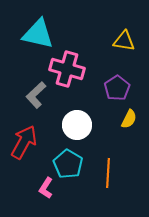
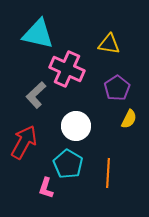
yellow triangle: moved 15 px left, 3 px down
pink cross: rotated 8 degrees clockwise
white circle: moved 1 px left, 1 px down
pink L-shape: rotated 15 degrees counterclockwise
